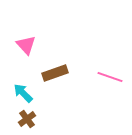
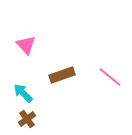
brown rectangle: moved 7 px right, 2 px down
pink line: rotated 20 degrees clockwise
